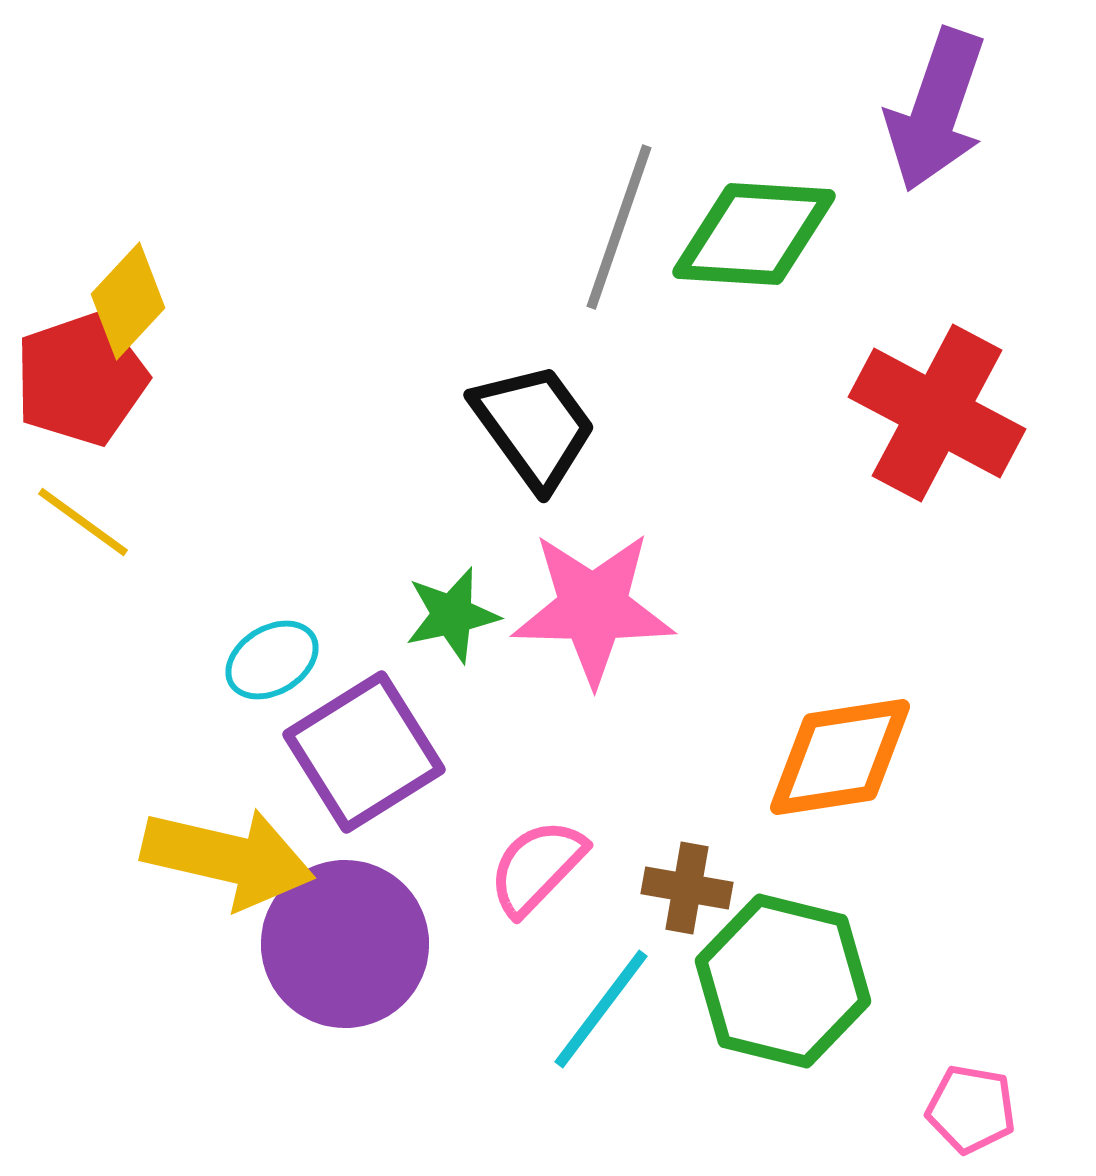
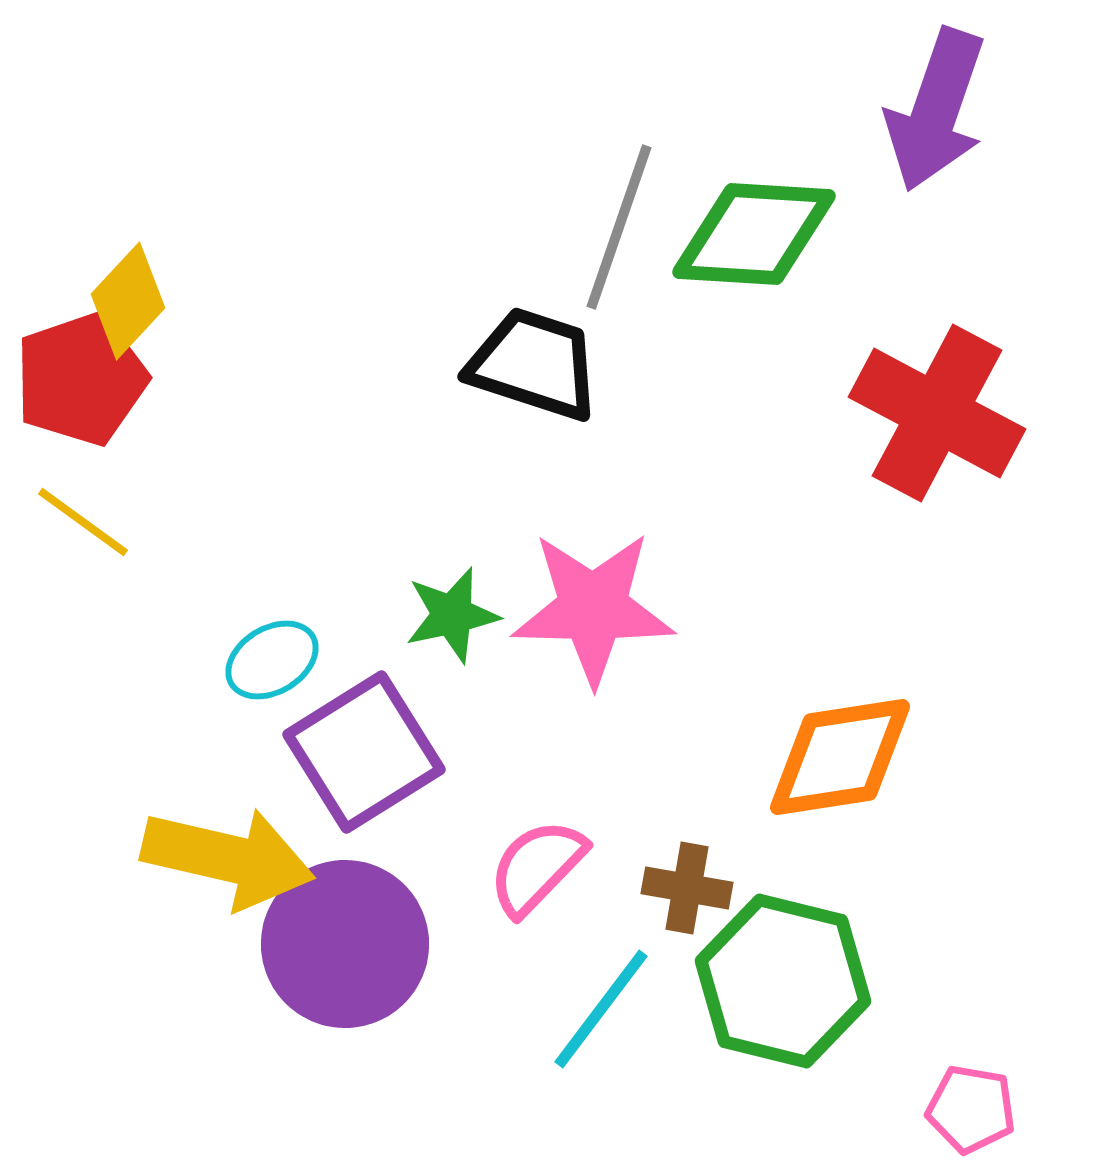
black trapezoid: moved 62 px up; rotated 36 degrees counterclockwise
